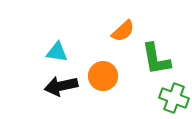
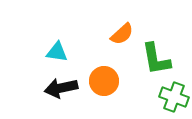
orange semicircle: moved 1 px left, 3 px down
orange circle: moved 1 px right, 5 px down
black arrow: moved 2 px down
green cross: moved 1 px up
